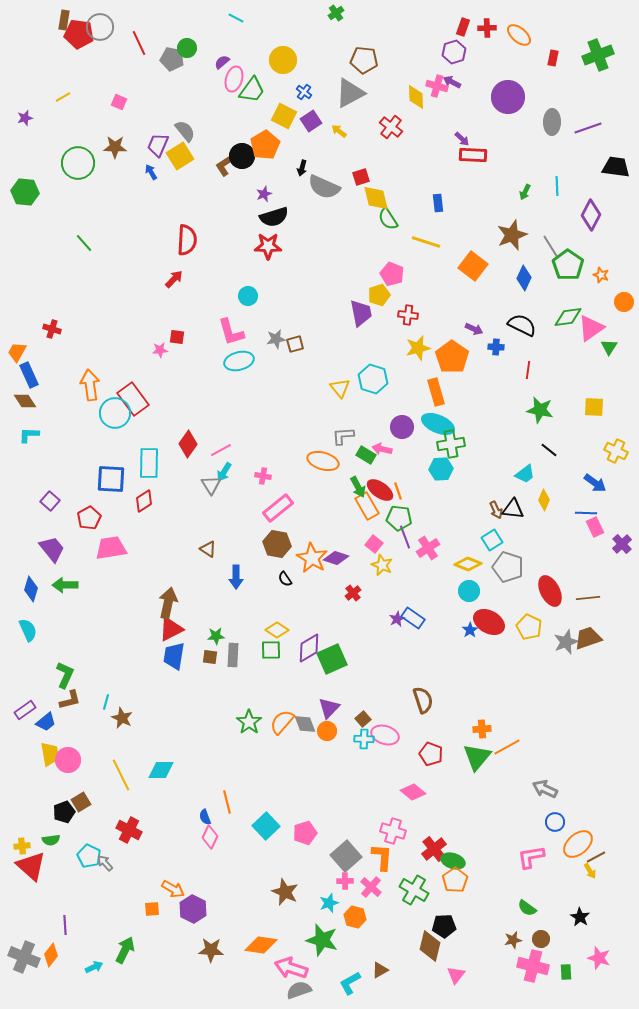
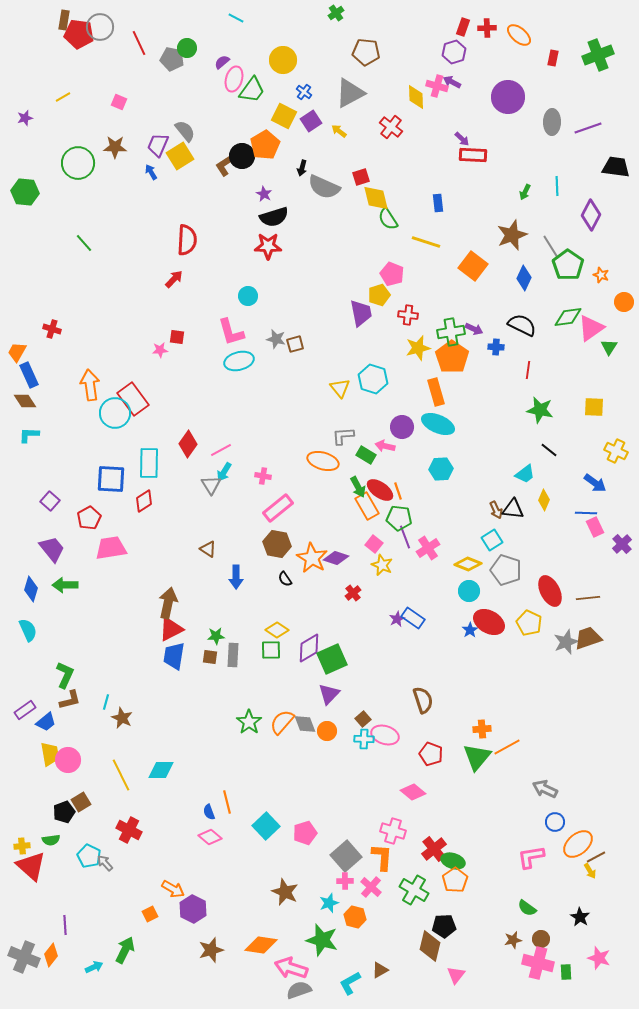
brown pentagon at (364, 60): moved 2 px right, 8 px up
purple star at (264, 194): rotated 21 degrees counterclockwise
gray star at (276, 339): rotated 24 degrees clockwise
green cross at (451, 444): moved 112 px up
pink arrow at (382, 449): moved 3 px right, 3 px up
gray pentagon at (508, 567): moved 2 px left, 3 px down
yellow pentagon at (529, 627): moved 4 px up
purple triangle at (329, 708): moved 14 px up
blue semicircle at (205, 817): moved 4 px right, 5 px up
pink diamond at (210, 837): rotated 75 degrees counterclockwise
orange square at (152, 909): moved 2 px left, 5 px down; rotated 21 degrees counterclockwise
brown star at (211, 950): rotated 20 degrees counterclockwise
pink cross at (533, 966): moved 5 px right, 3 px up
